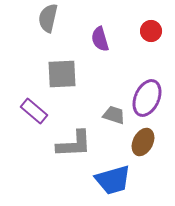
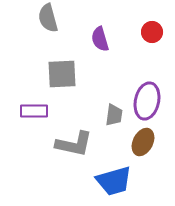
gray semicircle: rotated 28 degrees counterclockwise
red circle: moved 1 px right, 1 px down
purple ellipse: moved 3 px down; rotated 12 degrees counterclockwise
purple rectangle: rotated 40 degrees counterclockwise
gray trapezoid: rotated 80 degrees clockwise
gray L-shape: rotated 15 degrees clockwise
blue trapezoid: moved 1 px right, 1 px down
